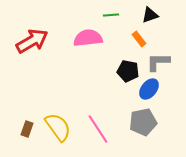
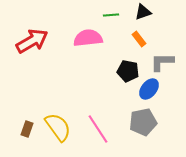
black triangle: moved 7 px left, 3 px up
gray L-shape: moved 4 px right
